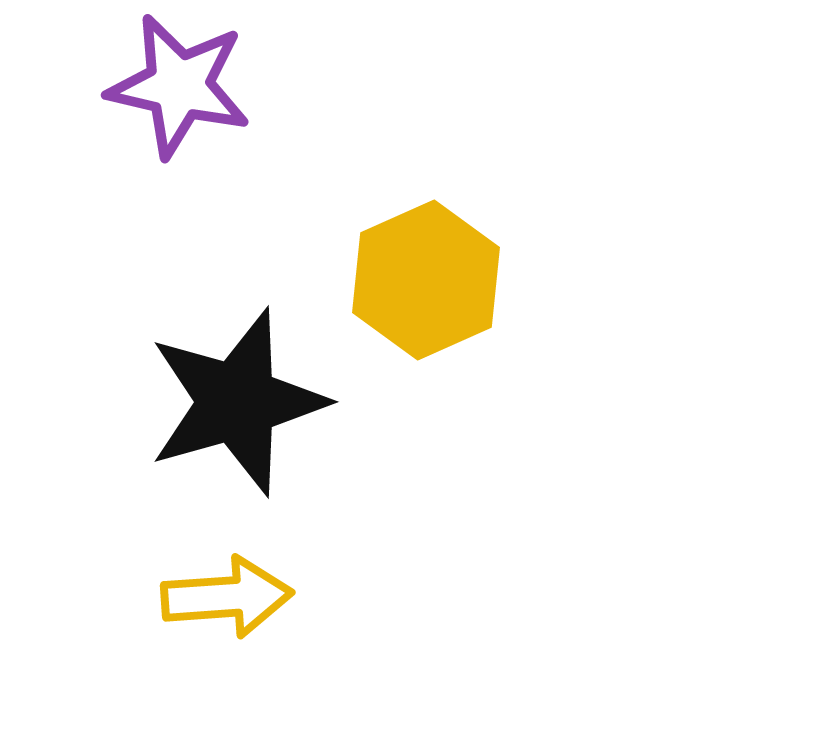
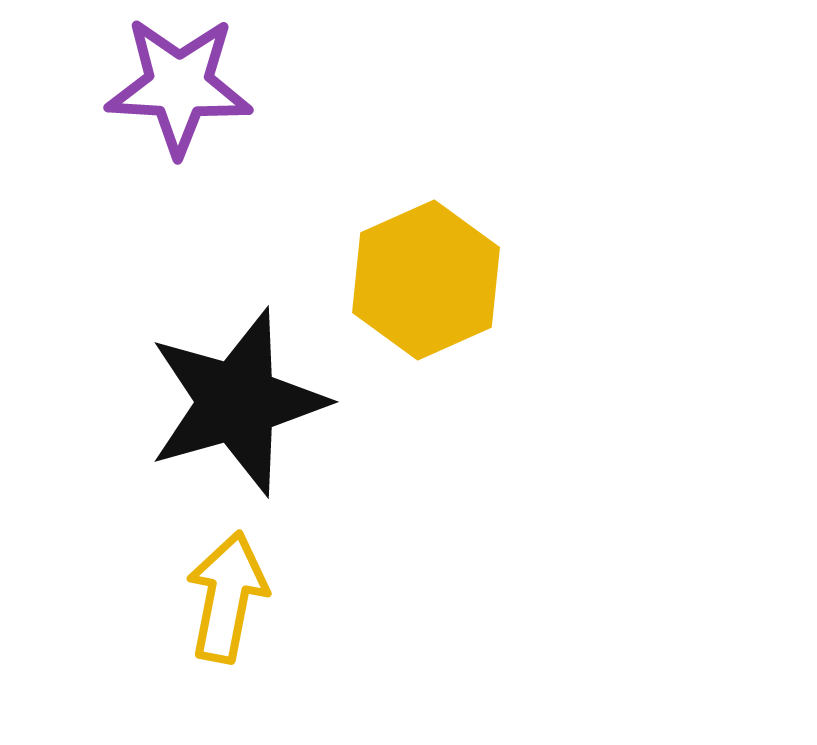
purple star: rotated 10 degrees counterclockwise
yellow arrow: rotated 75 degrees counterclockwise
